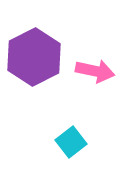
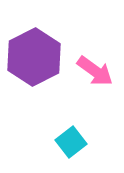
pink arrow: rotated 24 degrees clockwise
